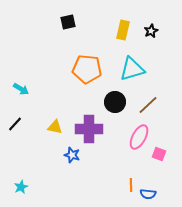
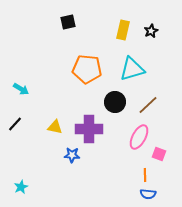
blue star: rotated 14 degrees counterclockwise
orange line: moved 14 px right, 10 px up
